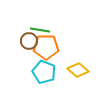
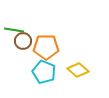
green line: moved 26 px left
brown circle: moved 6 px left
